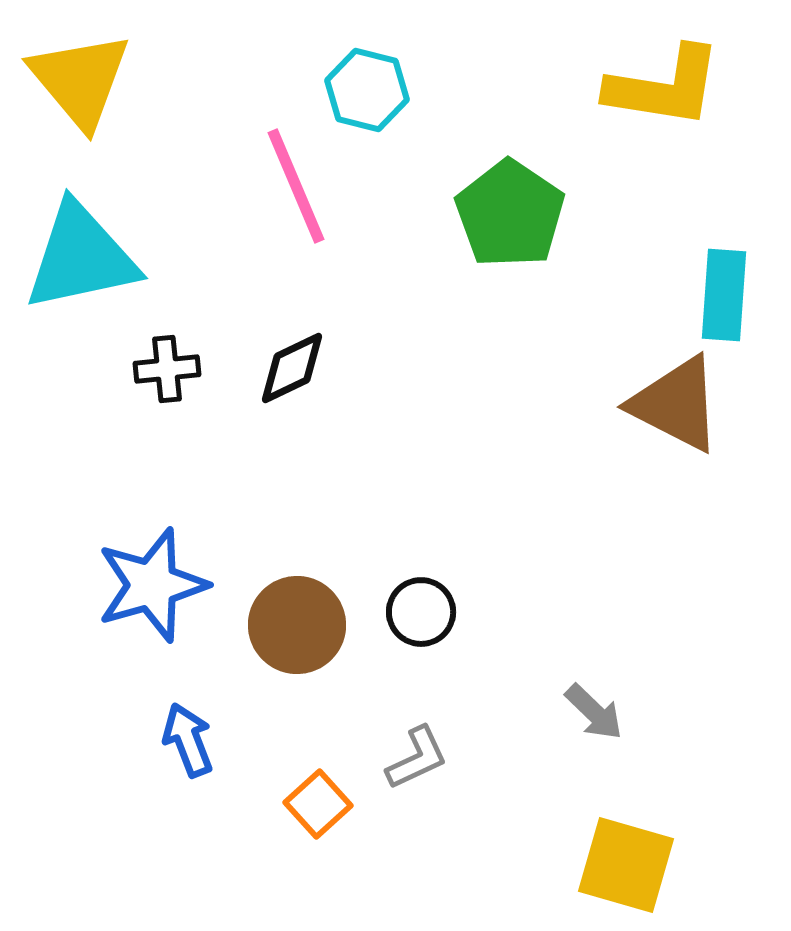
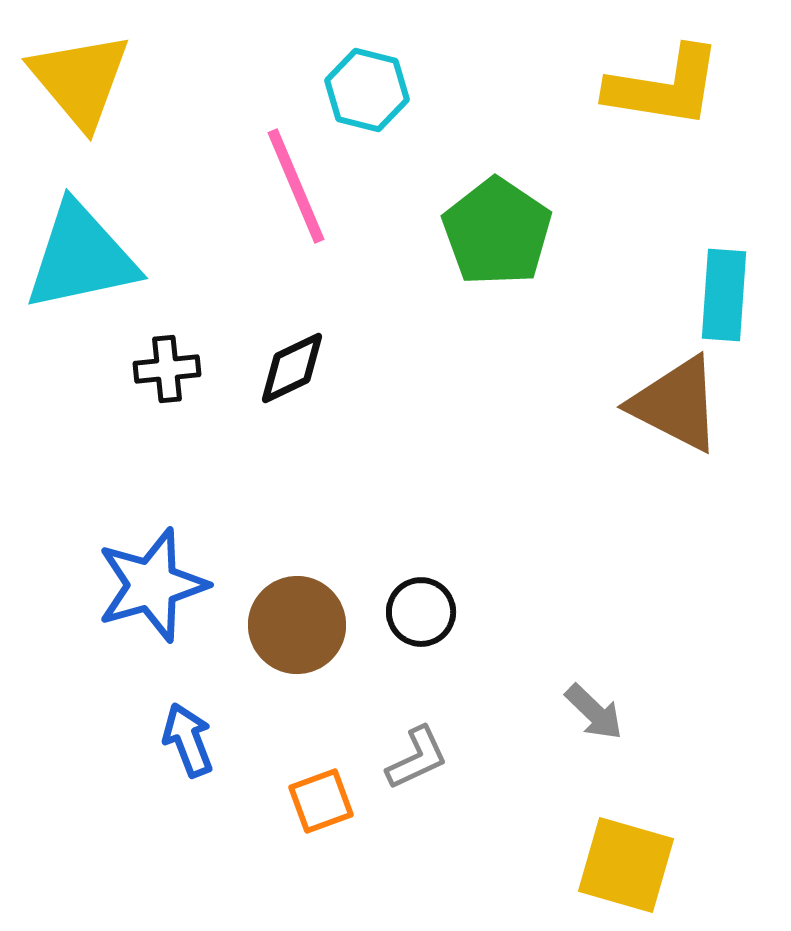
green pentagon: moved 13 px left, 18 px down
orange square: moved 3 px right, 3 px up; rotated 22 degrees clockwise
